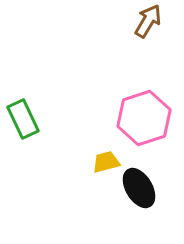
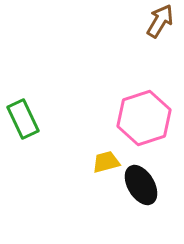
brown arrow: moved 12 px right
black ellipse: moved 2 px right, 3 px up
